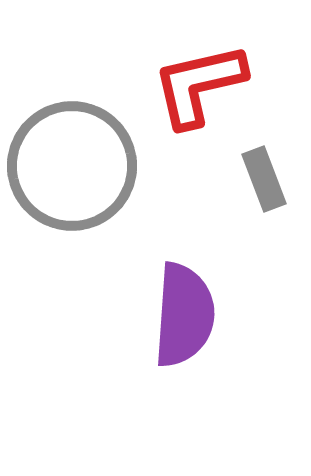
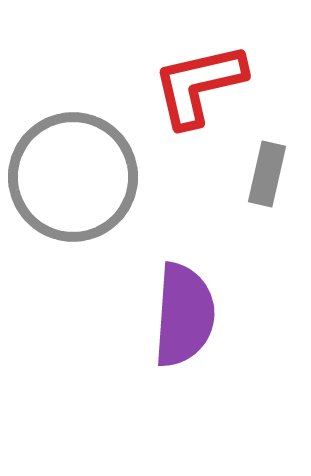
gray circle: moved 1 px right, 11 px down
gray rectangle: moved 3 px right, 5 px up; rotated 34 degrees clockwise
